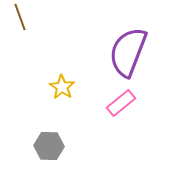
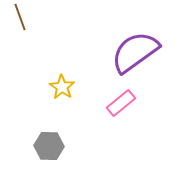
purple semicircle: moved 7 px right; rotated 33 degrees clockwise
